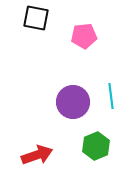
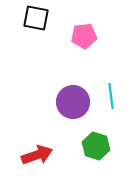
green hexagon: rotated 20 degrees counterclockwise
